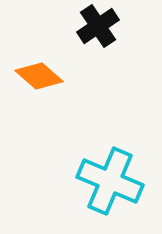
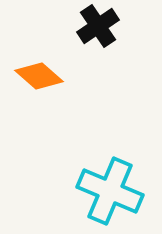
cyan cross: moved 10 px down
